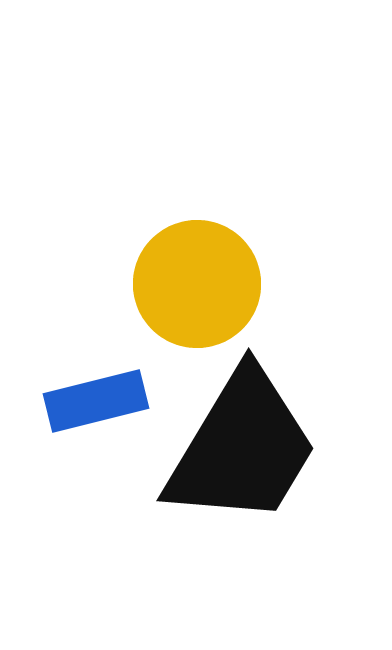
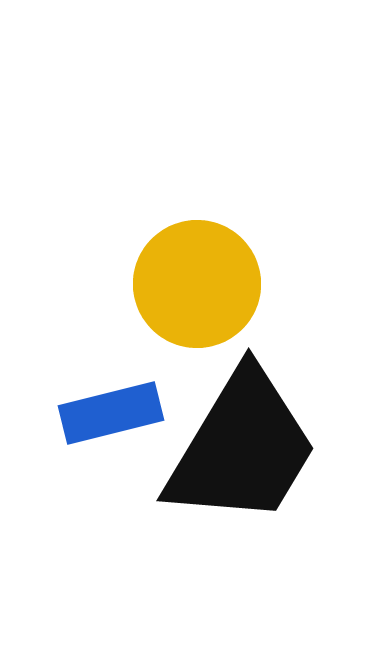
blue rectangle: moved 15 px right, 12 px down
